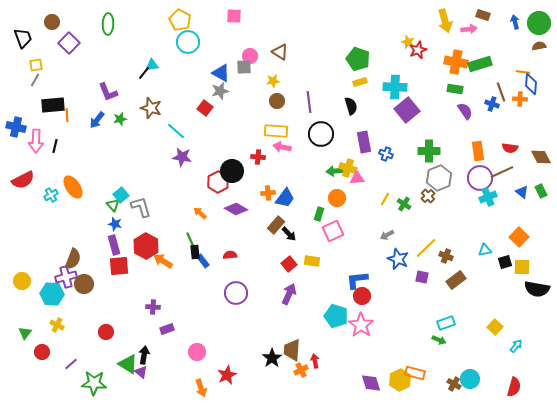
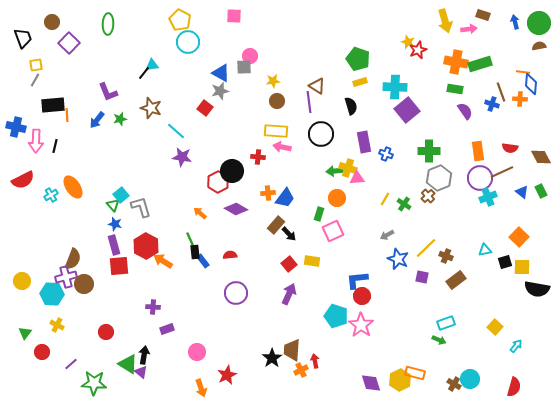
brown triangle at (280, 52): moved 37 px right, 34 px down
